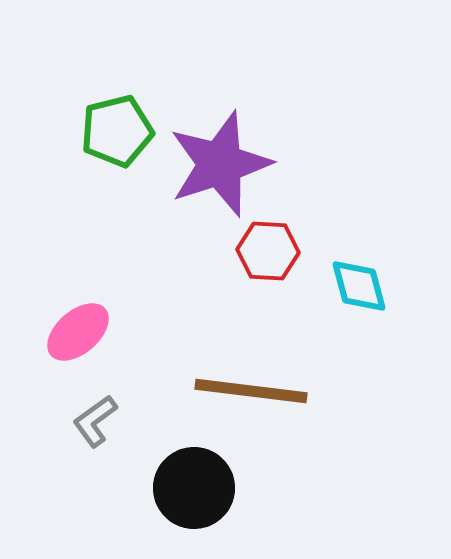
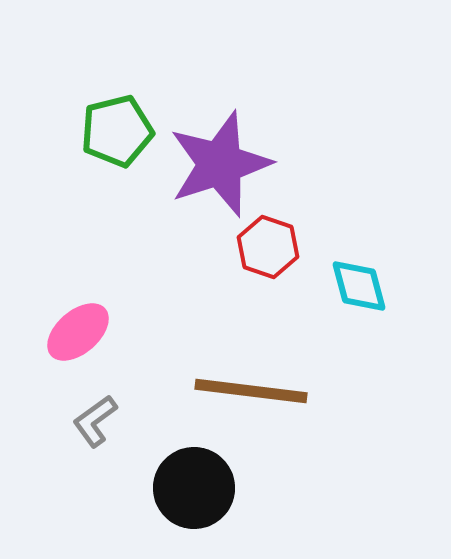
red hexagon: moved 4 px up; rotated 16 degrees clockwise
